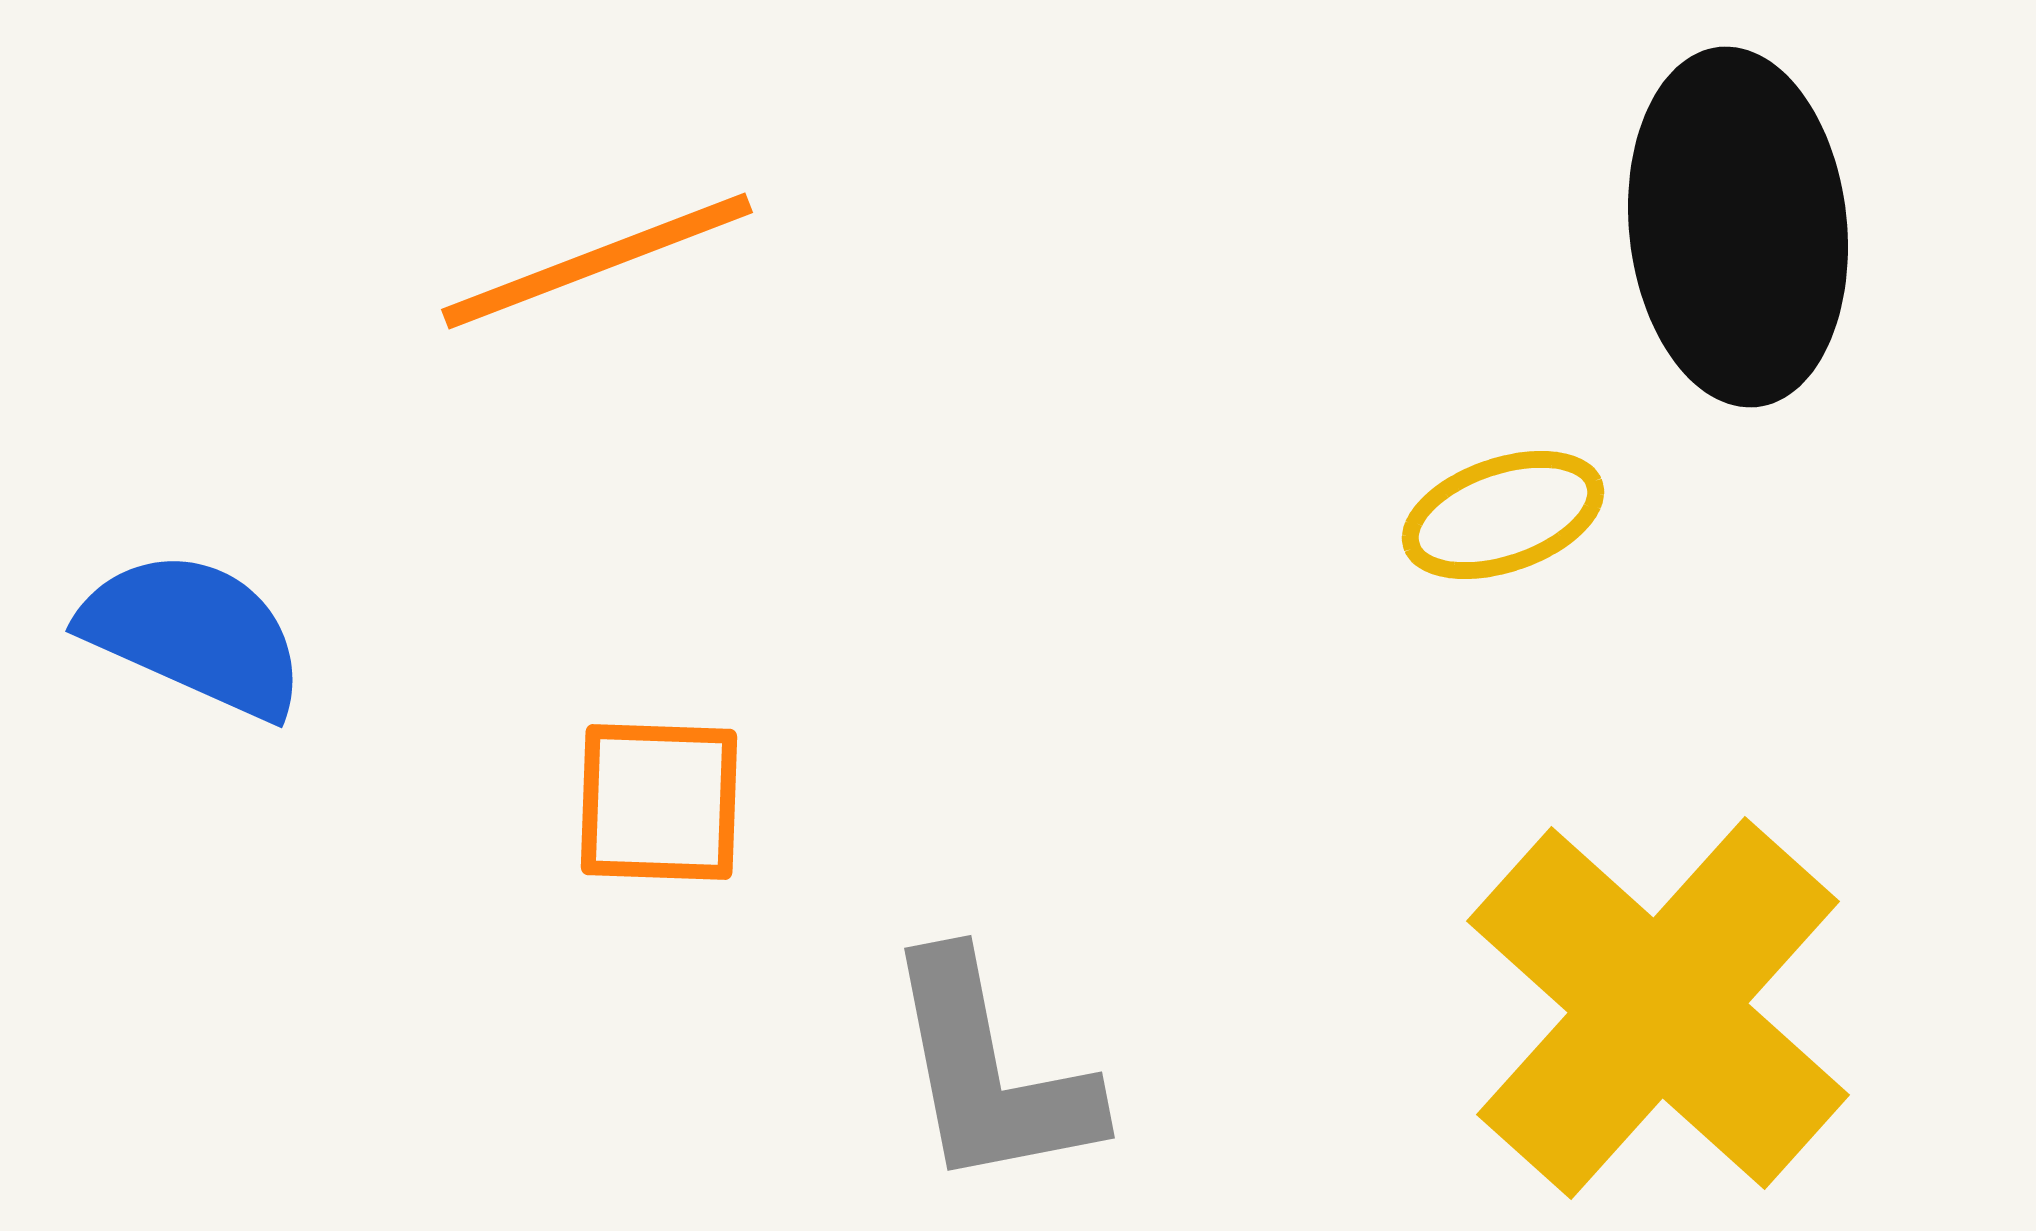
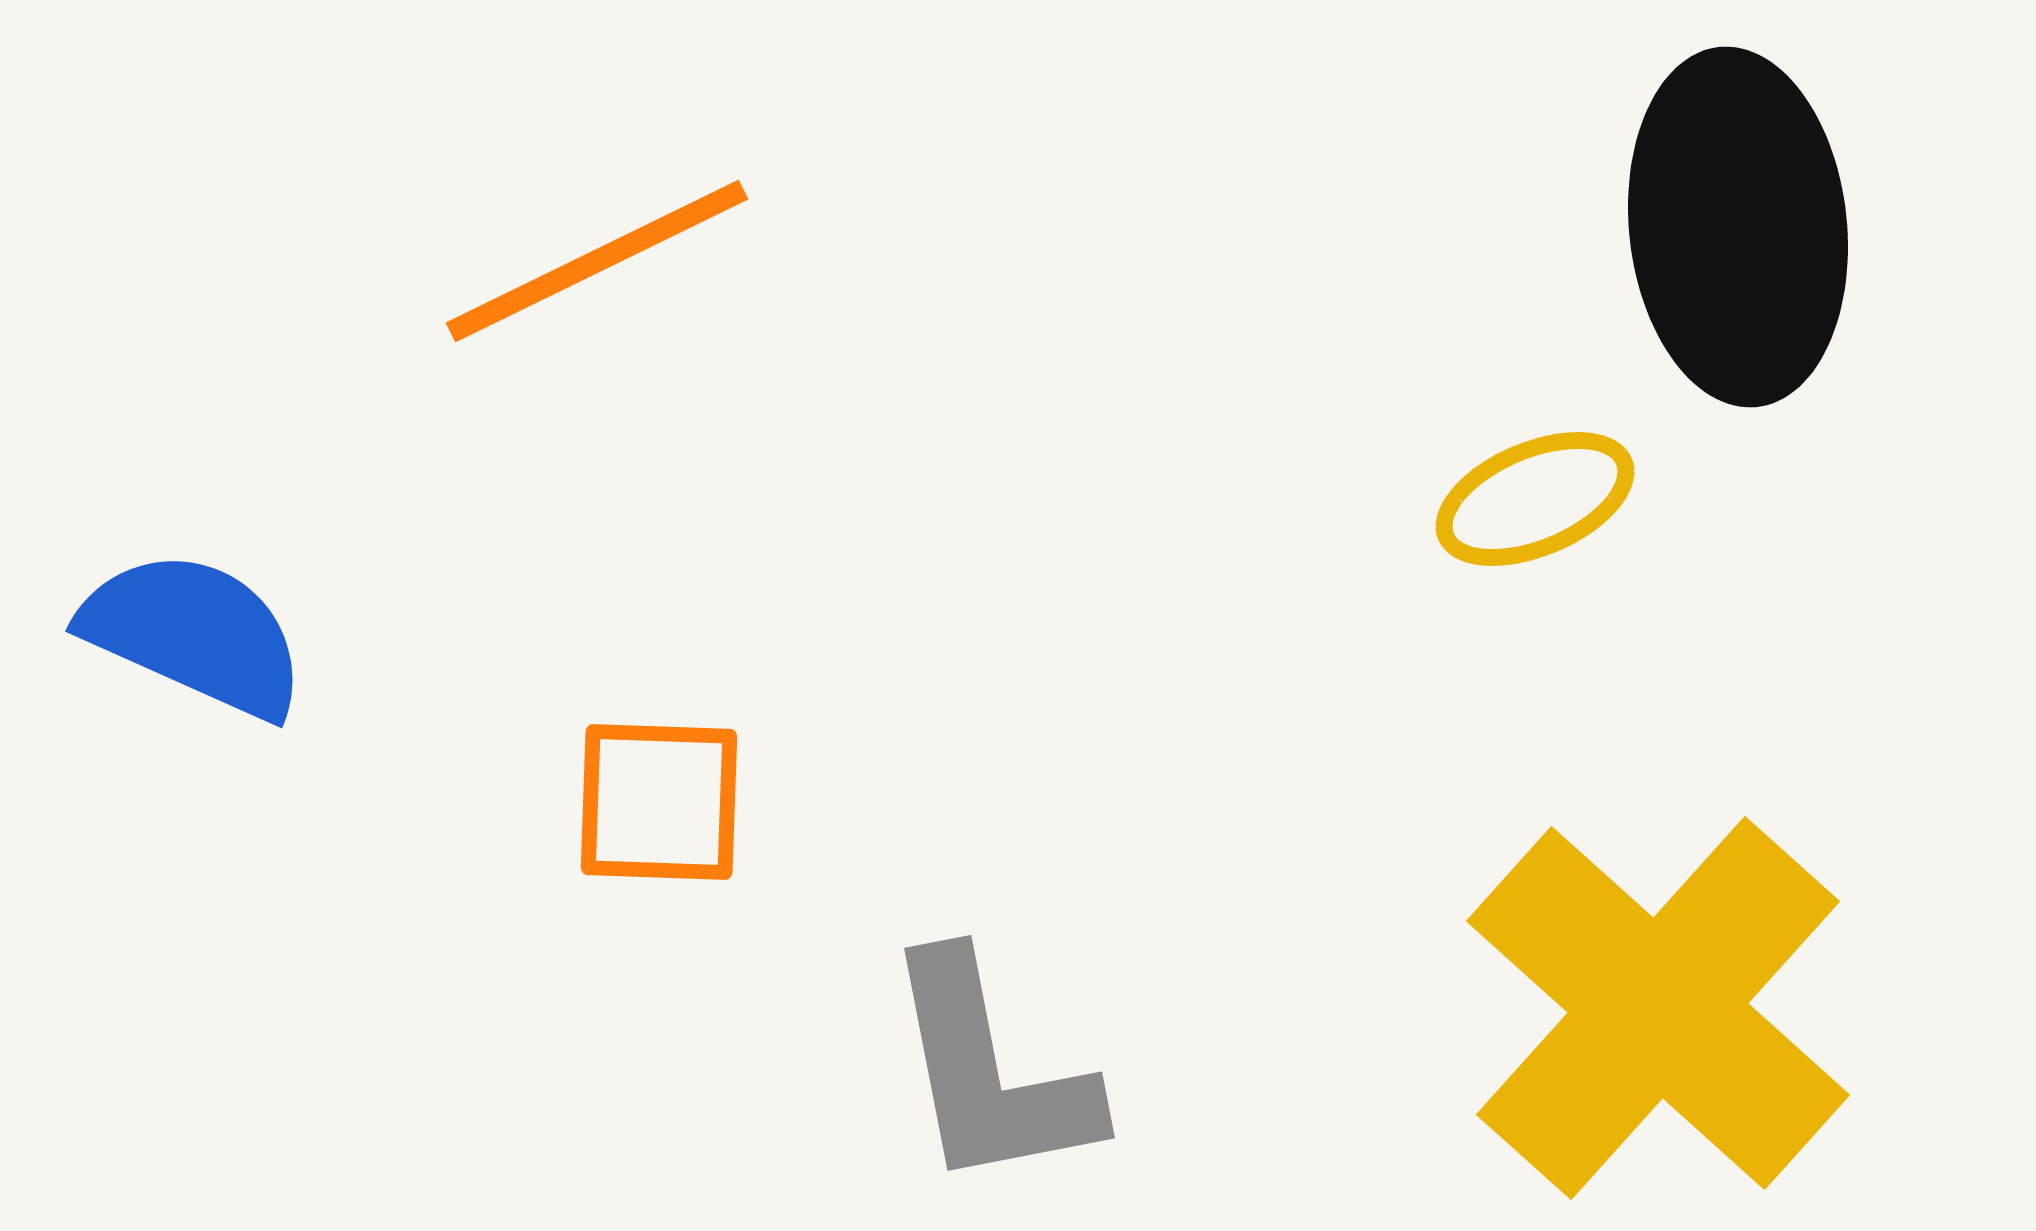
orange line: rotated 5 degrees counterclockwise
yellow ellipse: moved 32 px right, 16 px up; rotated 4 degrees counterclockwise
